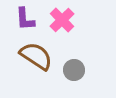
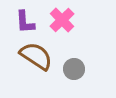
purple L-shape: moved 3 px down
gray circle: moved 1 px up
